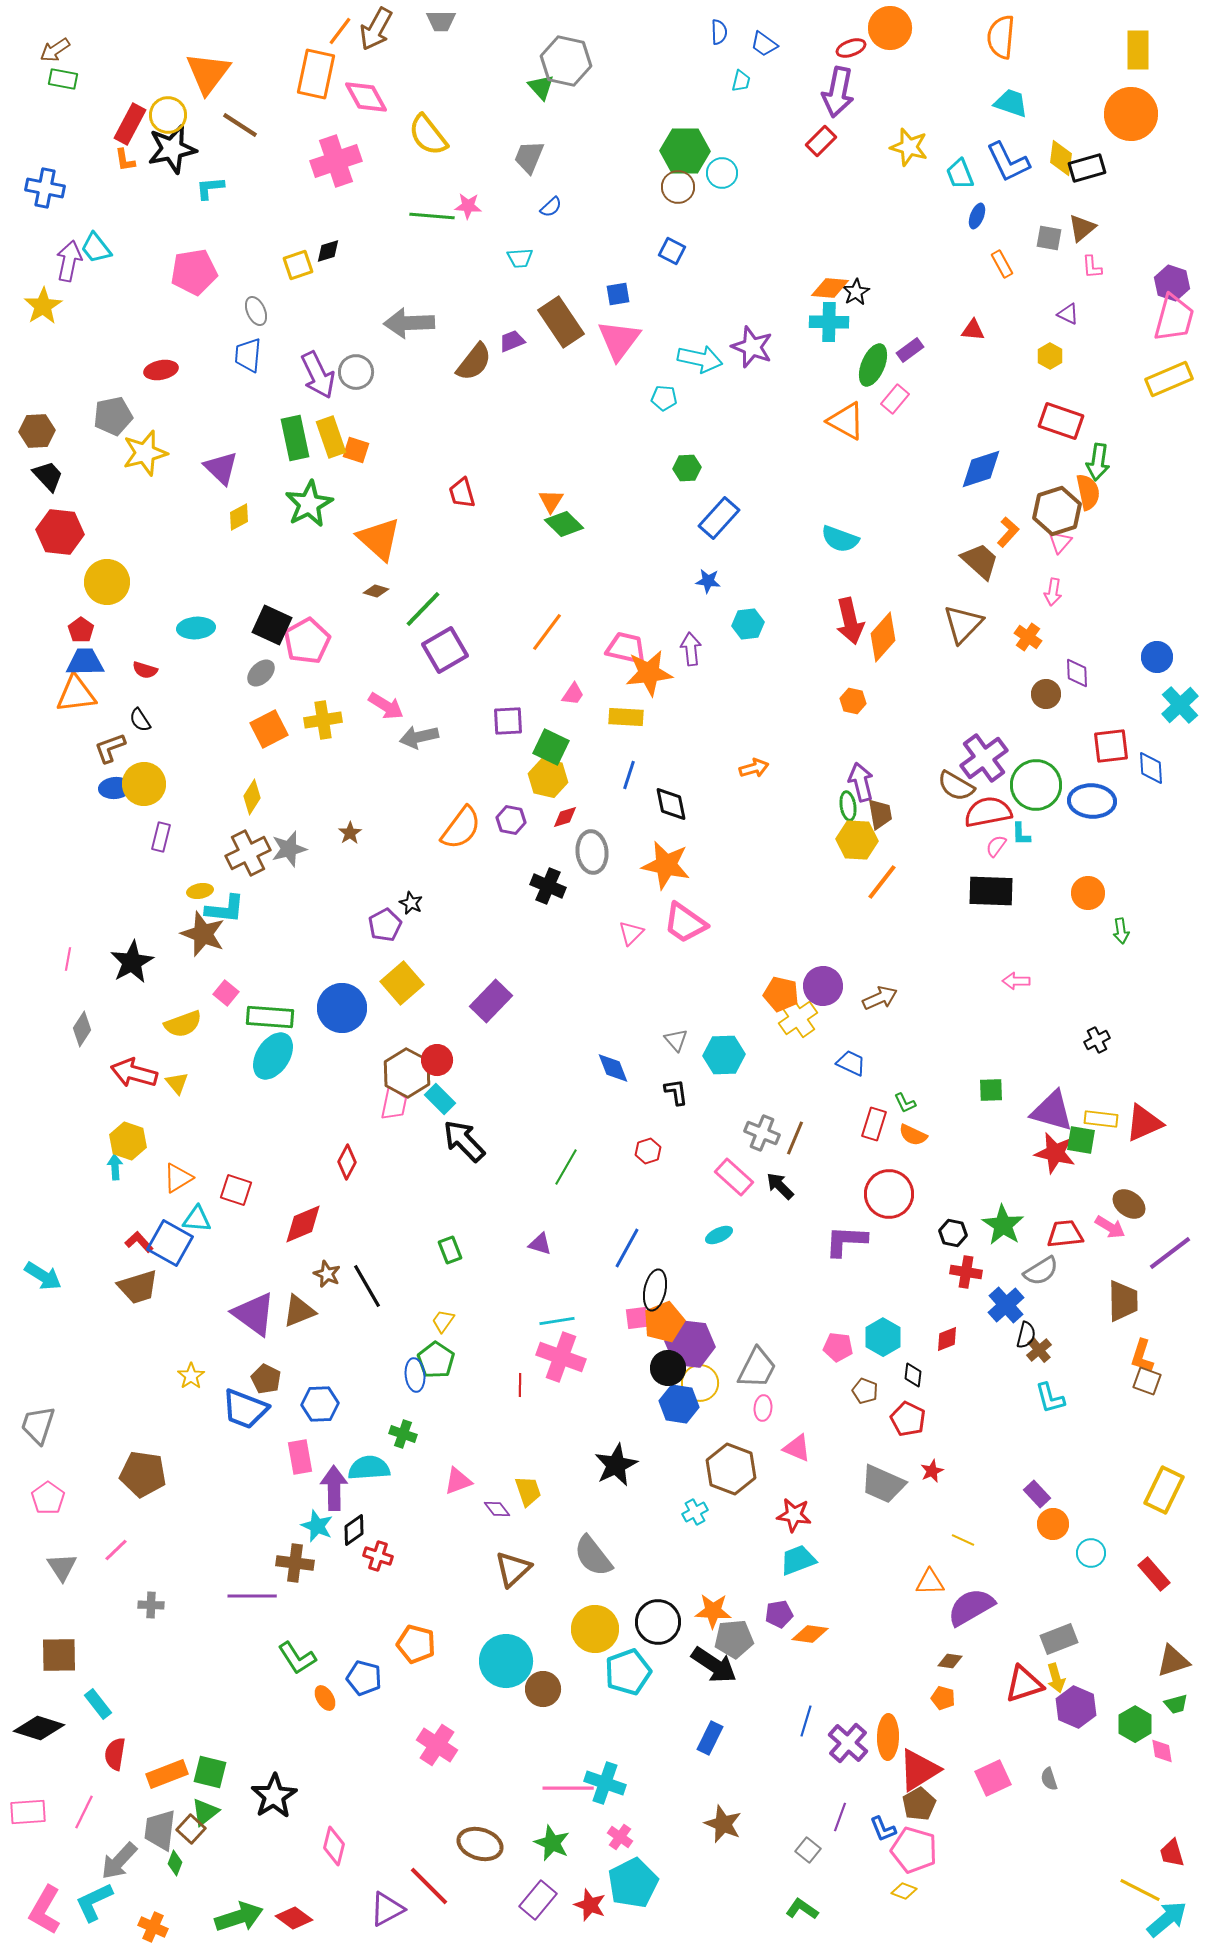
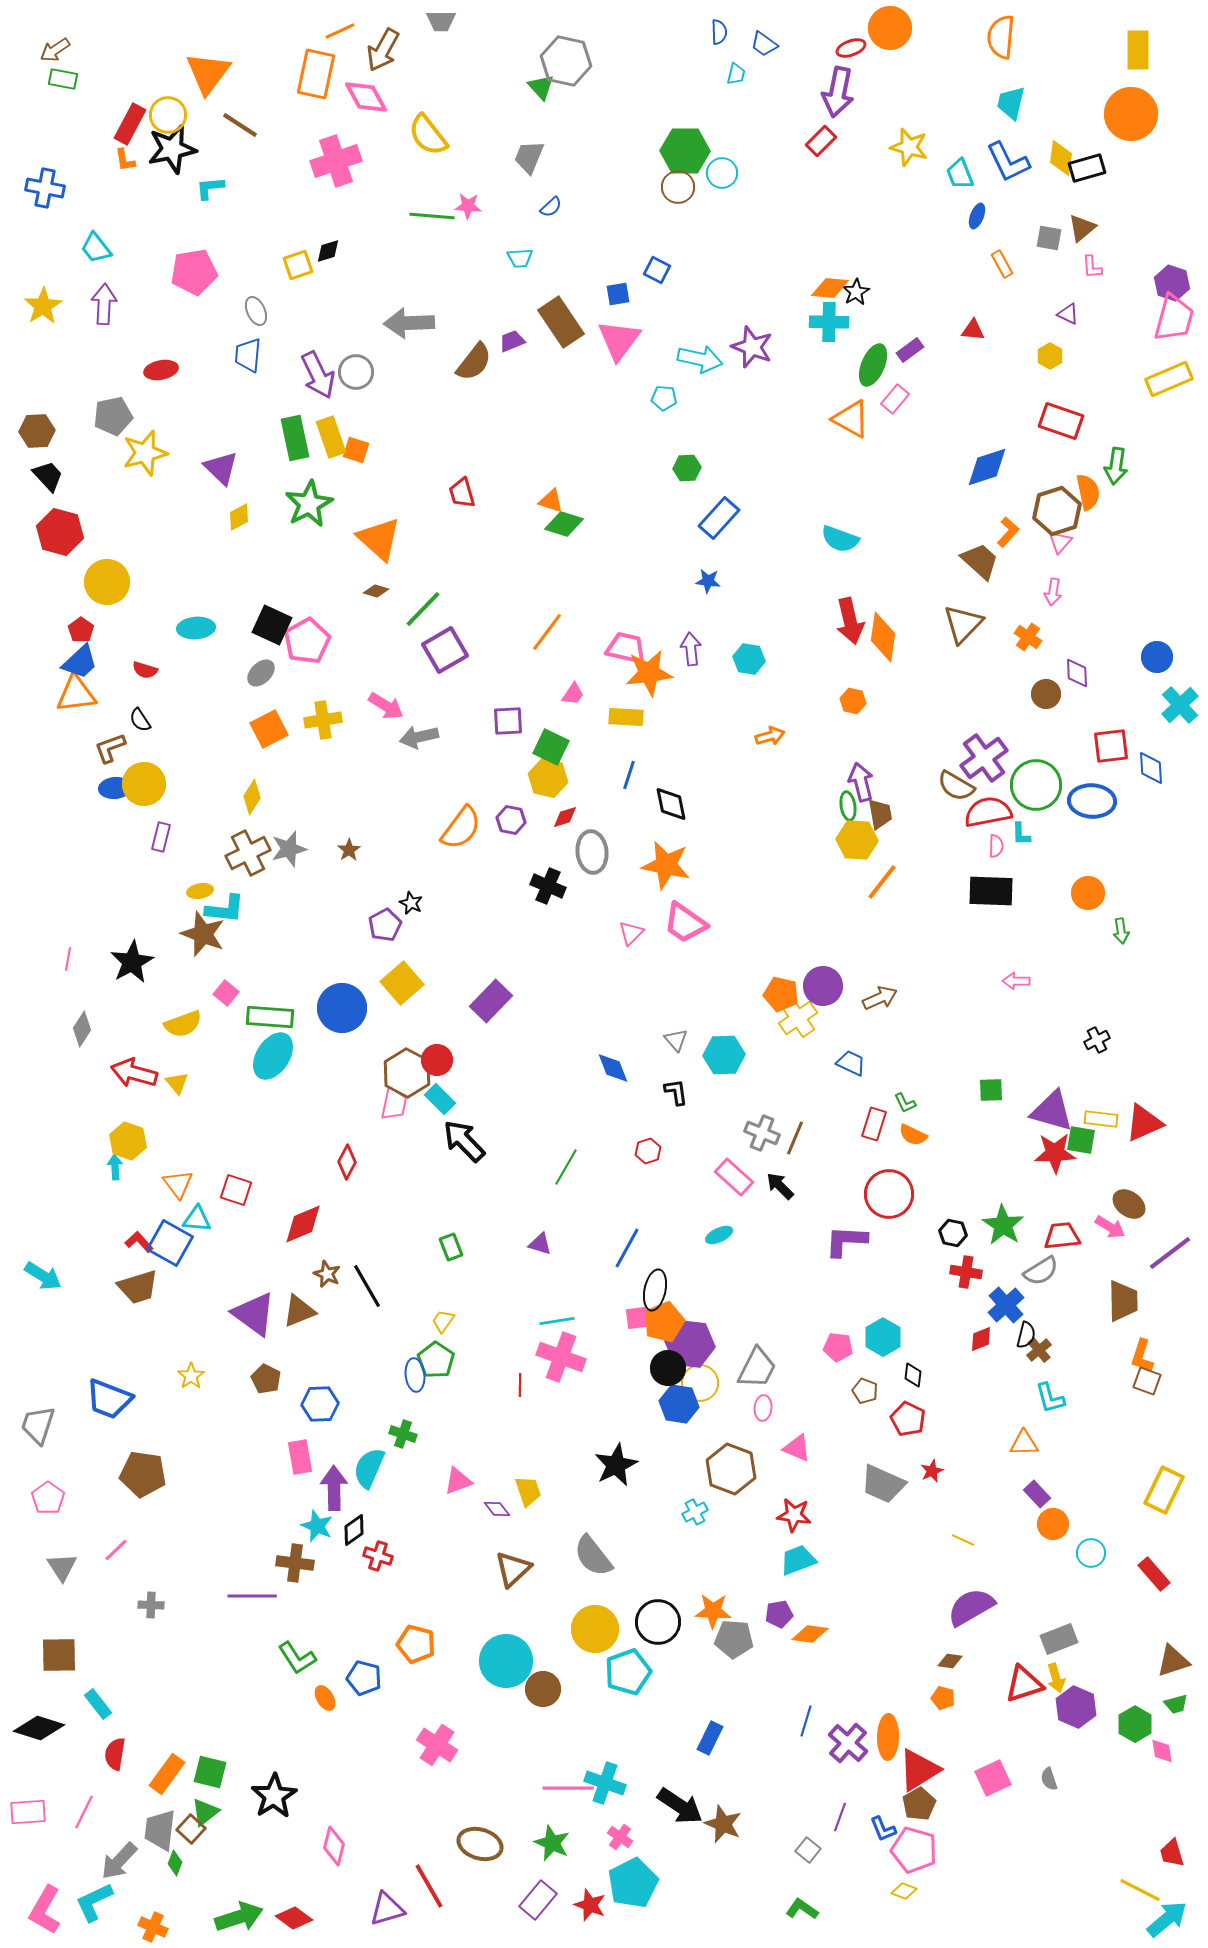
brown arrow at (376, 29): moved 7 px right, 21 px down
orange line at (340, 31): rotated 28 degrees clockwise
cyan trapezoid at (741, 81): moved 5 px left, 7 px up
cyan trapezoid at (1011, 103): rotated 96 degrees counterclockwise
blue square at (672, 251): moved 15 px left, 19 px down
purple arrow at (69, 261): moved 35 px right, 43 px down; rotated 9 degrees counterclockwise
orange triangle at (846, 421): moved 5 px right, 2 px up
green arrow at (1098, 462): moved 18 px right, 4 px down
blue diamond at (981, 469): moved 6 px right, 2 px up
orange triangle at (551, 501): rotated 44 degrees counterclockwise
green diamond at (564, 524): rotated 27 degrees counterclockwise
red hexagon at (60, 532): rotated 9 degrees clockwise
cyan hexagon at (748, 624): moved 1 px right, 35 px down; rotated 16 degrees clockwise
orange diamond at (883, 637): rotated 33 degrees counterclockwise
blue trapezoid at (85, 662): moved 5 px left; rotated 138 degrees clockwise
orange arrow at (754, 768): moved 16 px right, 32 px up
brown star at (350, 833): moved 1 px left, 17 px down
pink semicircle at (996, 846): rotated 145 degrees clockwise
red star at (1055, 1153): rotated 15 degrees counterclockwise
orange triangle at (178, 1178): moved 6 px down; rotated 36 degrees counterclockwise
red trapezoid at (1065, 1234): moved 3 px left, 2 px down
green rectangle at (450, 1250): moved 1 px right, 3 px up
red diamond at (947, 1339): moved 34 px right
blue trapezoid at (245, 1409): moved 136 px left, 10 px up
cyan semicircle at (369, 1468): rotated 63 degrees counterclockwise
orange triangle at (930, 1582): moved 94 px right, 139 px up
gray pentagon at (734, 1639): rotated 9 degrees clockwise
black arrow at (714, 1665): moved 34 px left, 141 px down
orange rectangle at (167, 1774): rotated 33 degrees counterclockwise
red line at (429, 1886): rotated 15 degrees clockwise
purple triangle at (387, 1909): rotated 12 degrees clockwise
